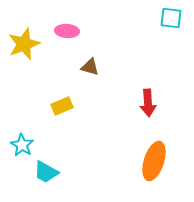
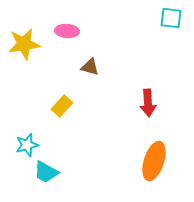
yellow star: rotated 12 degrees clockwise
yellow rectangle: rotated 25 degrees counterclockwise
cyan star: moved 5 px right; rotated 25 degrees clockwise
